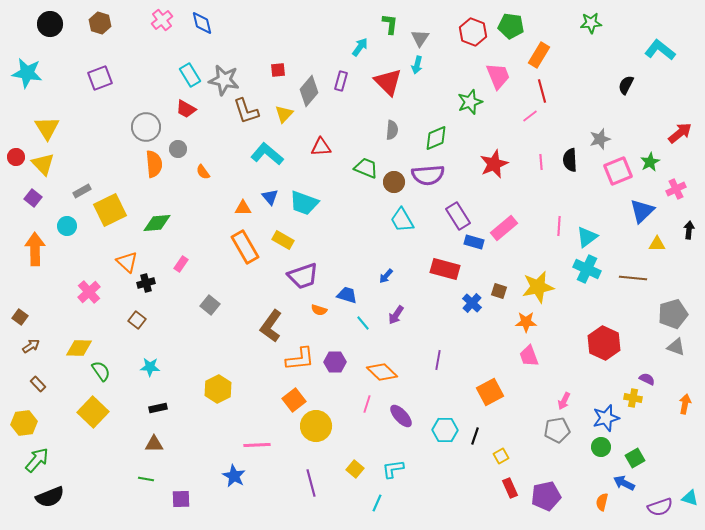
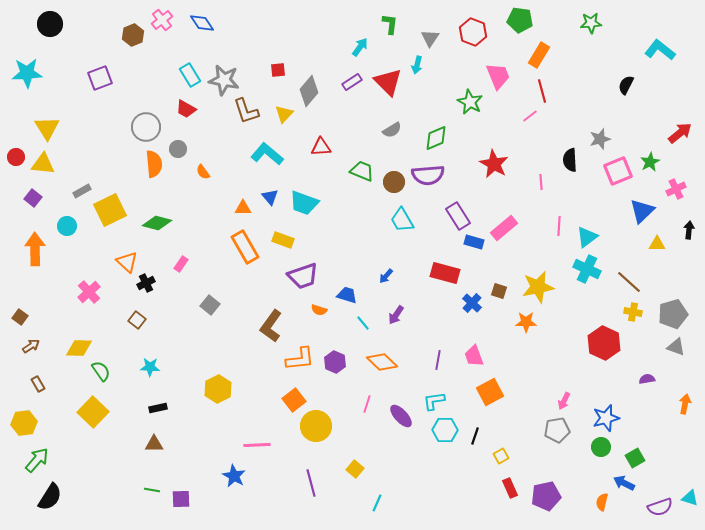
brown hexagon at (100, 23): moved 33 px right, 12 px down; rotated 20 degrees clockwise
blue diamond at (202, 23): rotated 20 degrees counterclockwise
green pentagon at (511, 26): moved 9 px right, 6 px up
gray triangle at (420, 38): moved 10 px right
cyan star at (27, 73): rotated 12 degrees counterclockwise
purple rectangle at (341, 81): moved 11 px right, 1 px down; rotated 42 degrees clockwise
green star at (470, 102): rotated 25 degrees counterclockwise
gray semicircle at (392, 130): rotated 54 degrees clockwise
pink line at (541, 162): moved 20 px down
yellow triangle at (43, 164): rotated 40 degrees counterclockwise
red star at (494, 164): rotated 20 degrees counterclockwise
green trapezoid at (366, 168): moved 4 px left, 3 px down
green diamond at (157, 223): rotated 20 degrees clockwise
yellow rectangle at (283, 240): rotated 10 degrees counterclockwise
red rectangle at (445, 269): moved 4 px down
brown line at (633, 278): moved 4 px left, 4 px down; rotated 36 degrees clockwise
black cross at (146, 283): rotated 12 degrees counterclockwise
pink trapezoid at (529, 356): moved 55 px left
purple hexagon at (335, 362): rotated 25 degrees clockwise
orange diamond at (382, 372): moved 10 px up
purple semicircle at (647, 379): rotated 35 degrees counterclockwise
brown rectangle at (38, 384): rotated 14 degrees clockwise
yellow cross at (633, 398): moved 86 px up
cyan L-shape at (393, 469): moved 41 px right, 68 px up
green line at (146, 479): moved 6 px right, 11 px down
black semicircle at (50, 497): rotated 36 degrees counterclockwise
